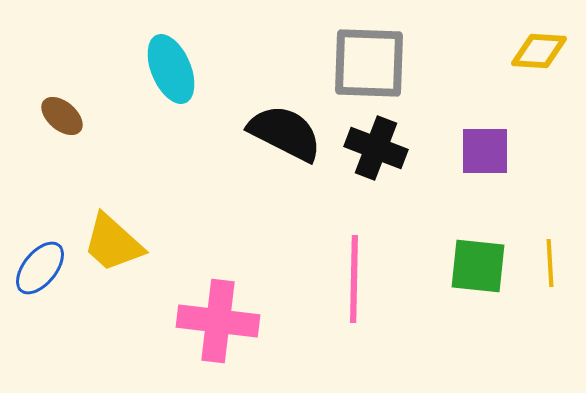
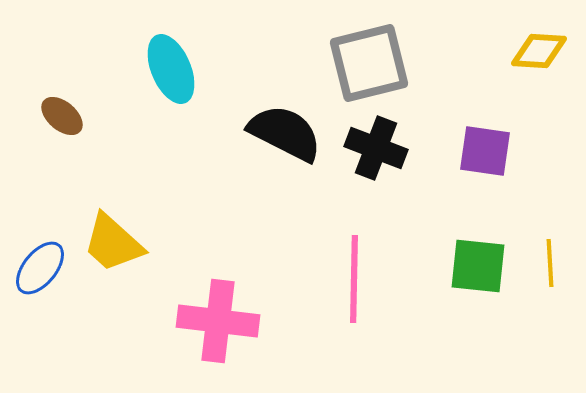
gray square: rotated 16 degrees counterclockwise
purple square: rotated 8 degrees clockwise
